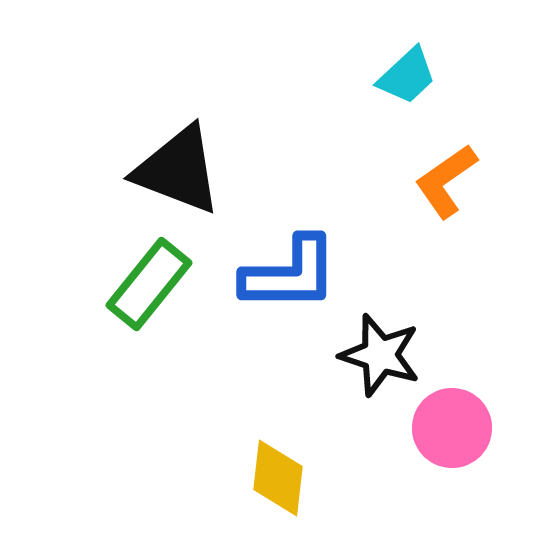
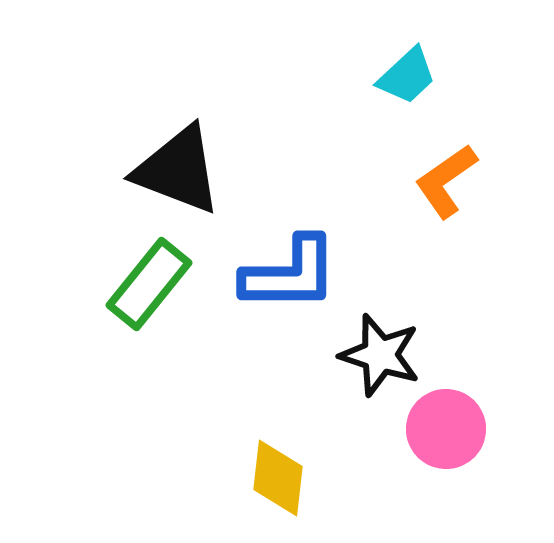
pink circle: moved 6 px left, 1 px down
